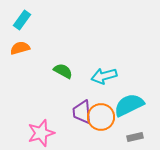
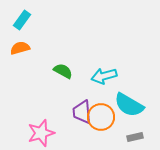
cyan semicircle: rotated 124 degrees counterclockwise
